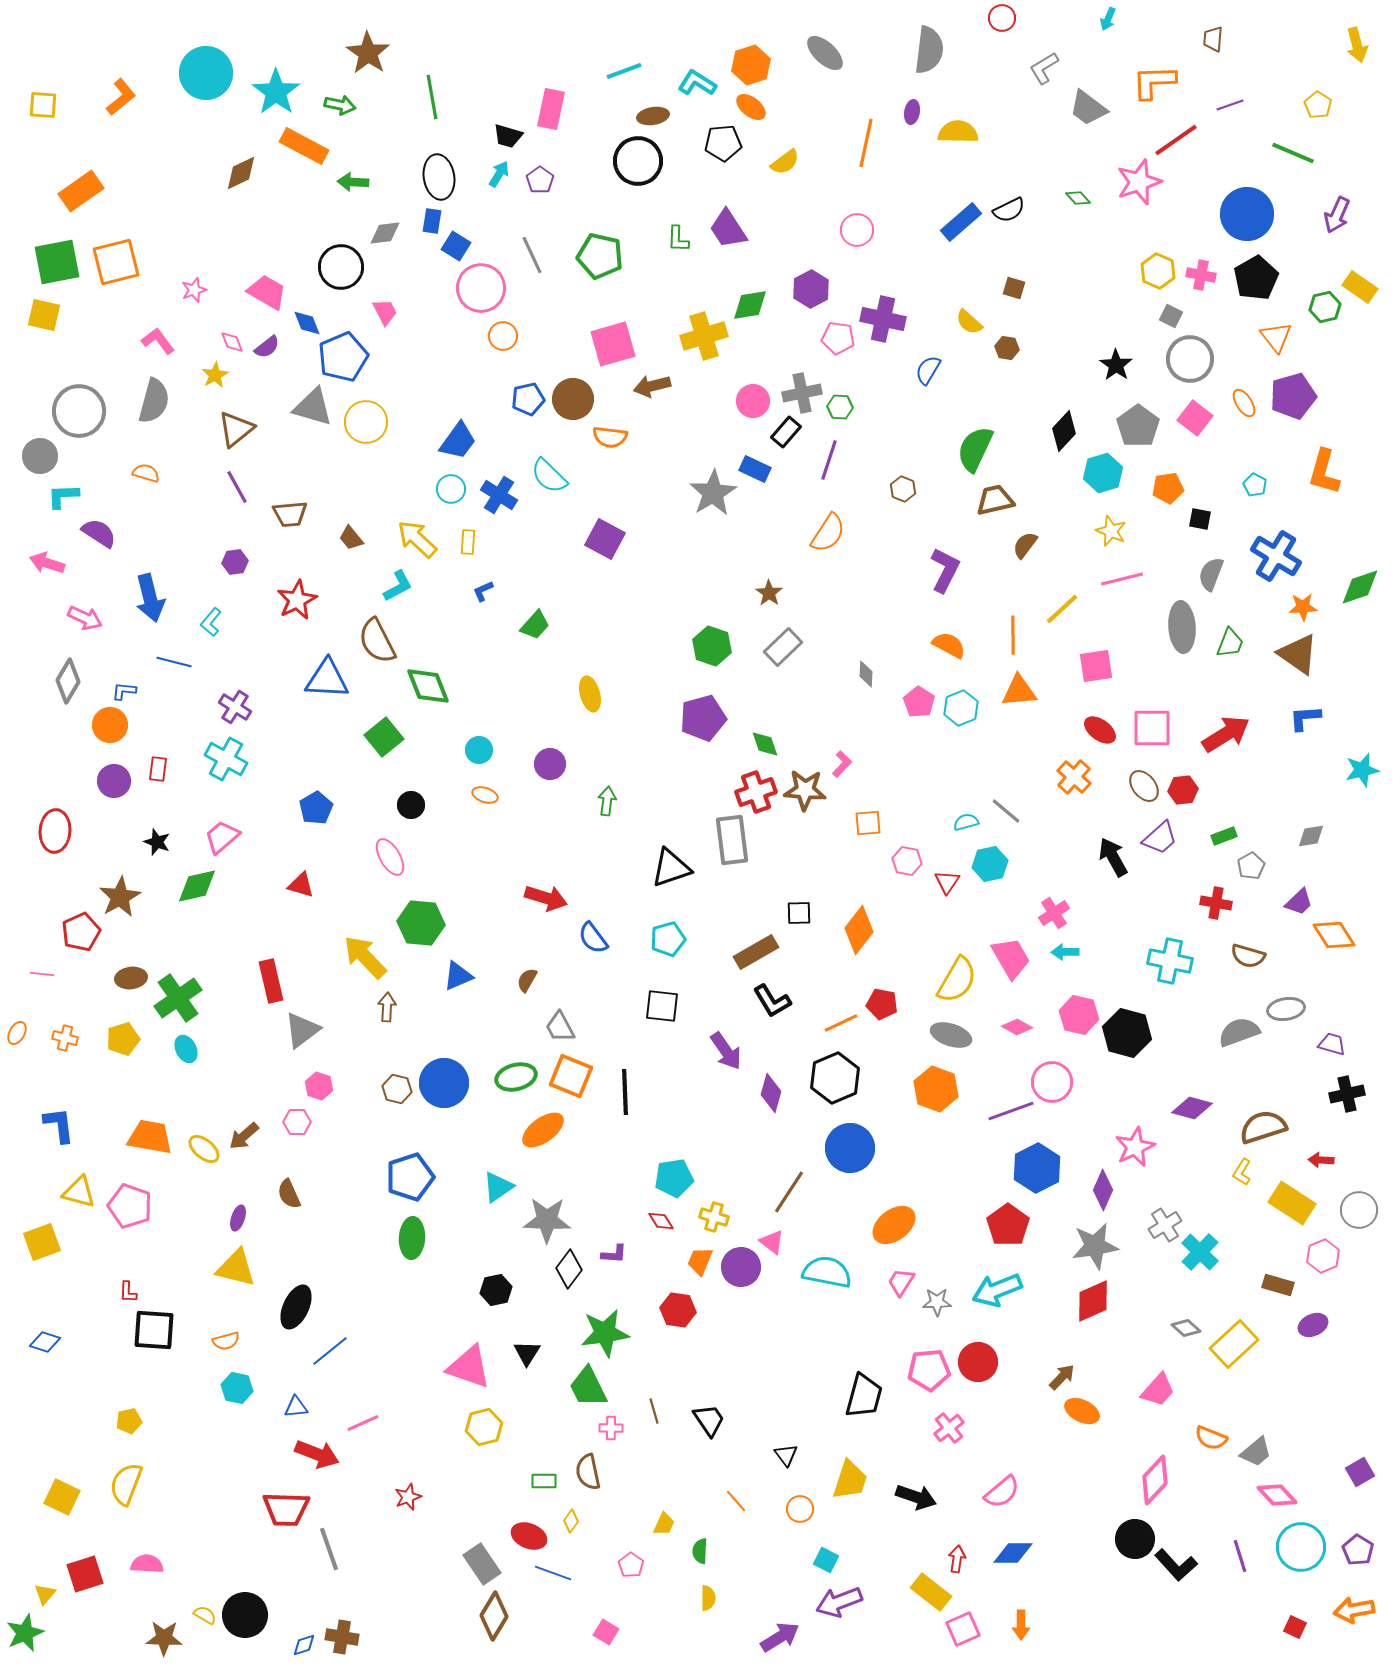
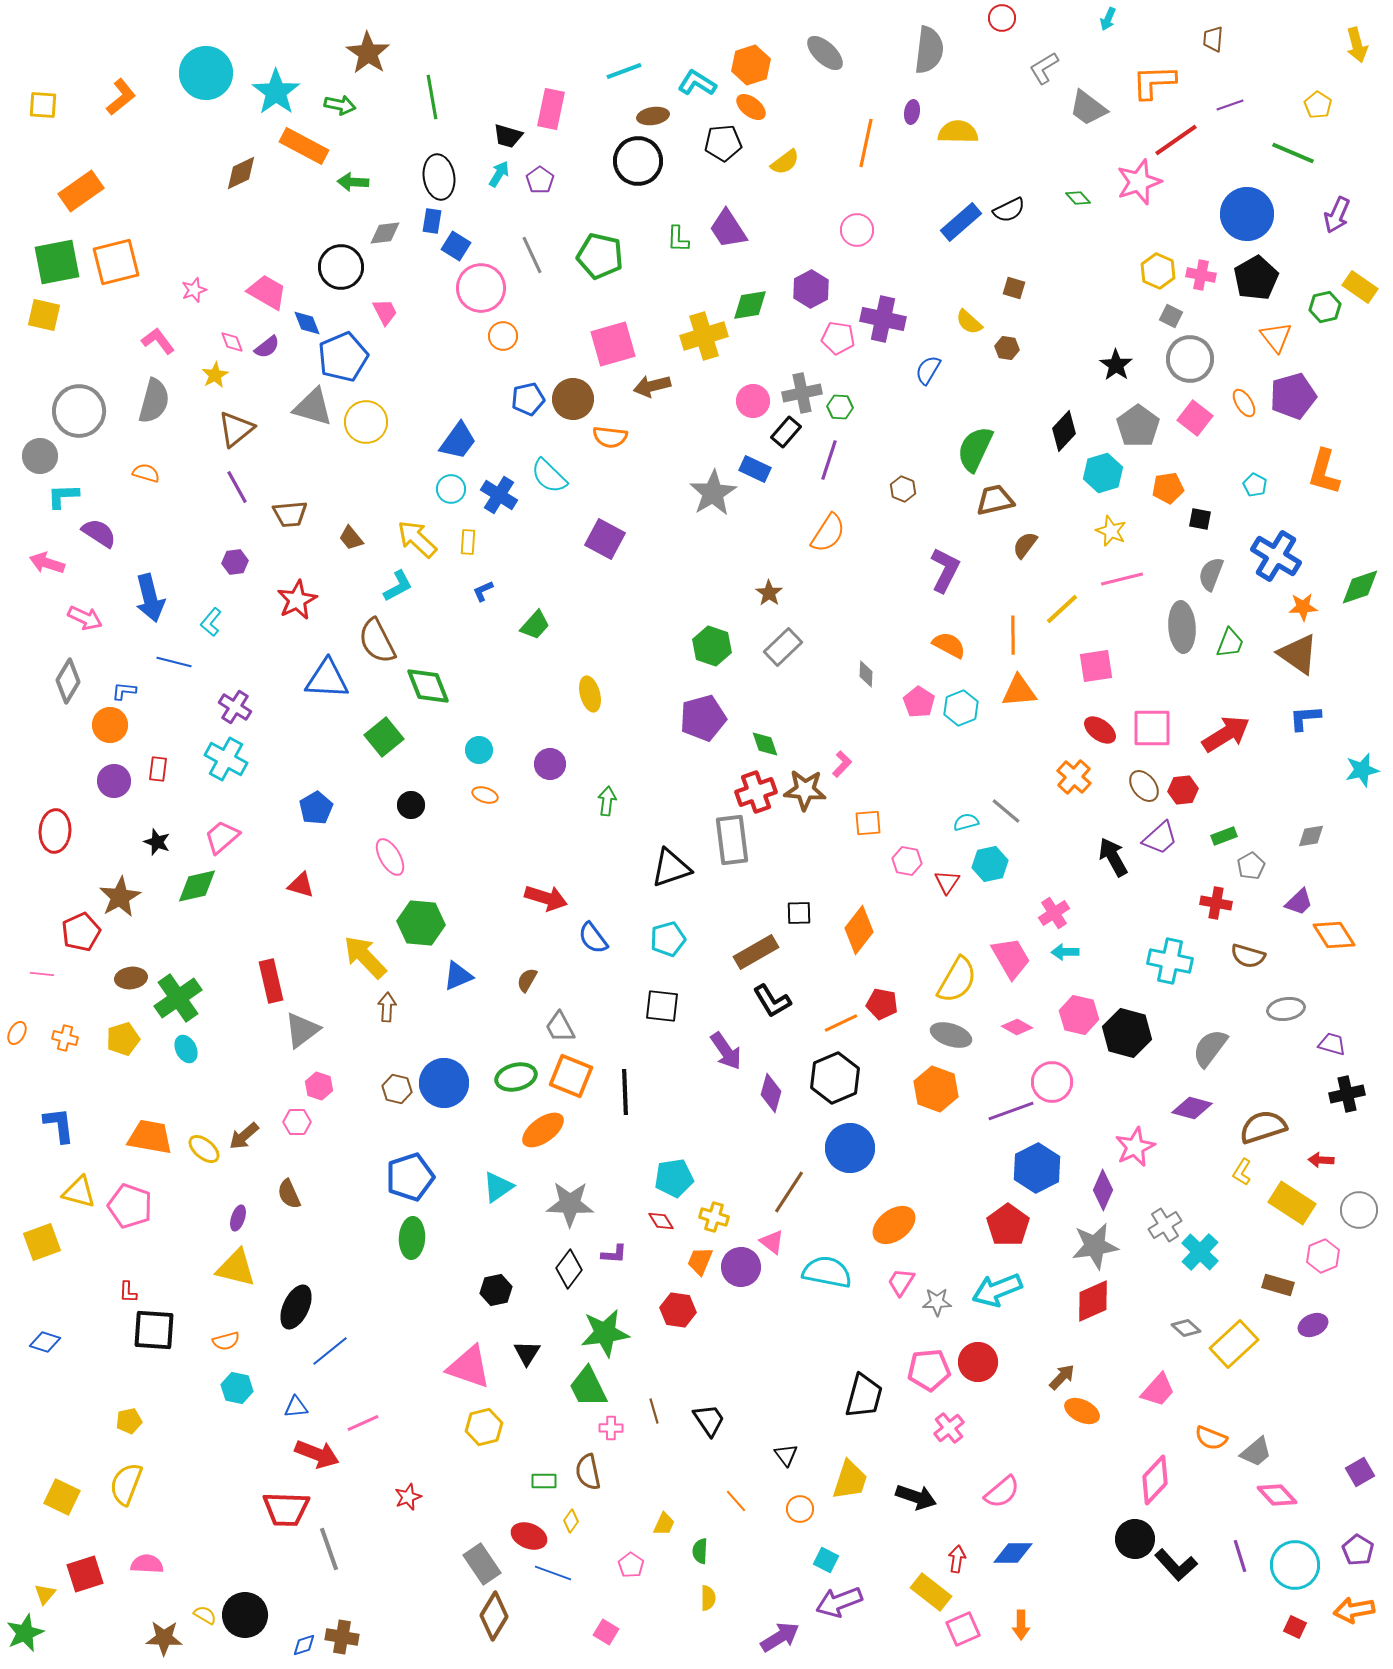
gray semicircle at (1239, 1032): moved 29 px left, 16 px down; rotated 33 degrees counterclockwise
gray star at (547, 1220): moved 23 px right, 16 px up
cyan circle at (1301, 1547): moved 6 px left, 18 px down
